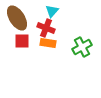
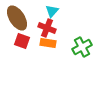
red cross: moved 1 px right
red square: rotated 21 degrees clockwise
